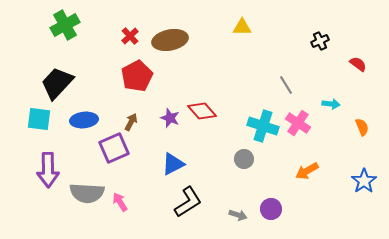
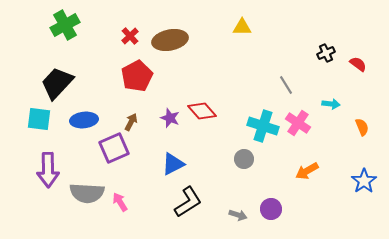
black cross: moved 6 px right, 12 px down
